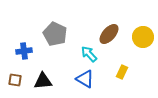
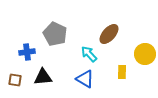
yellow circle: moved 2 px right, 17 px down
blue cross: moved 3 px right, 1 px down
yellow rectangle: rotated 24 degrees counterclockwise
black triangle: moved 4 px up
